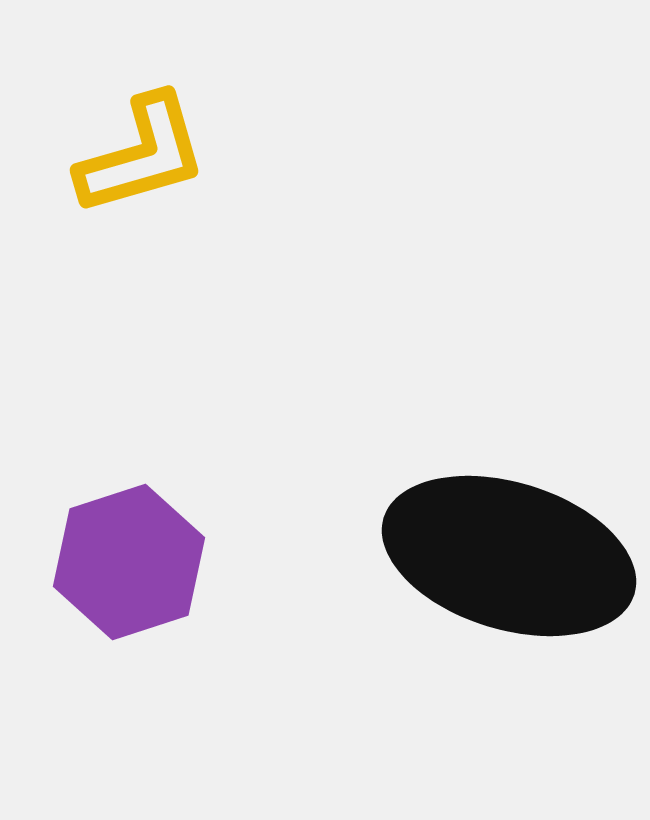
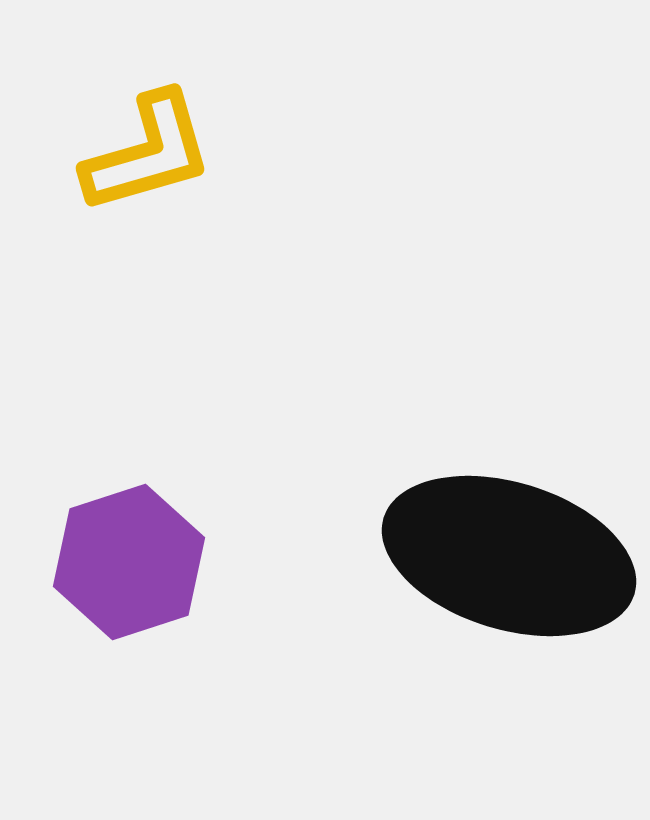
yellow L-shape: moved 6 px right, 2 px up
